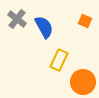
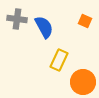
gray cross: rotated 30 degrees counterclockwise
